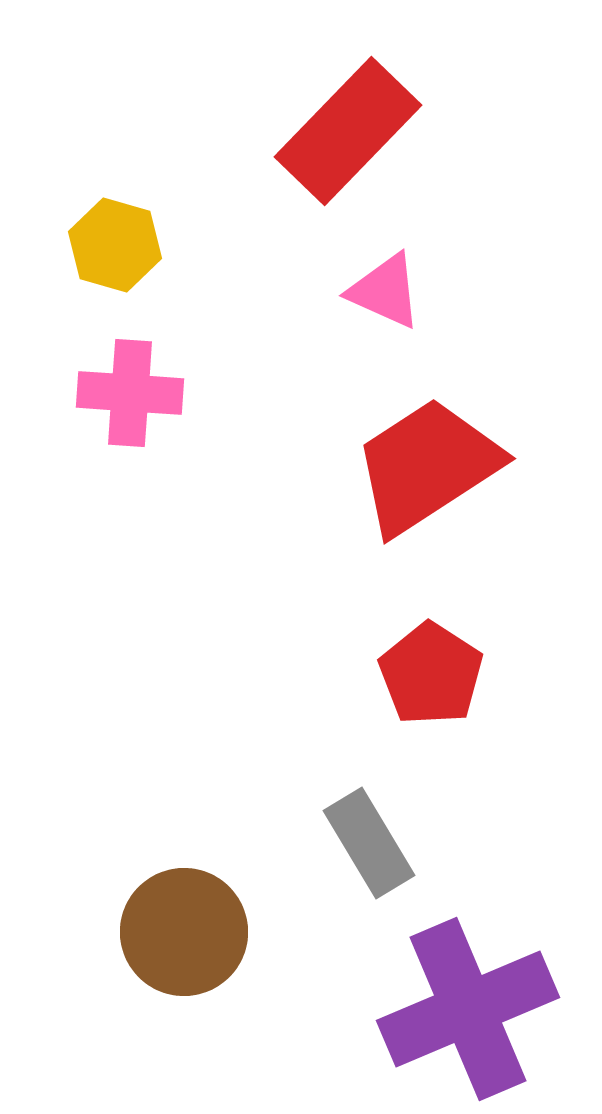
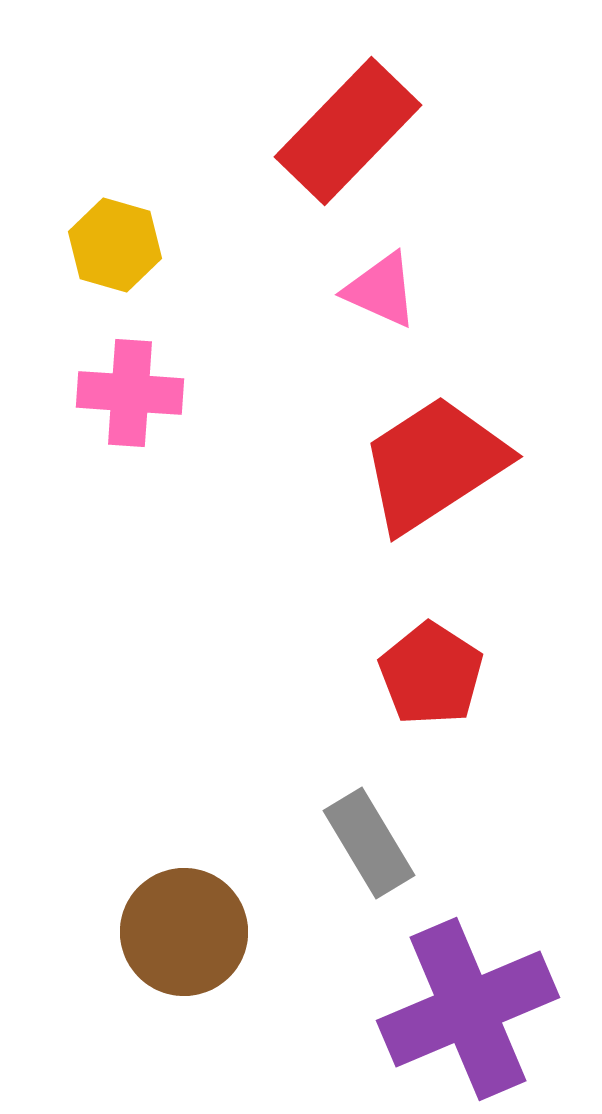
pink triangle: moved 4 px left, 1 px up
red trapezoid: moved 7 px right, 2 px up
